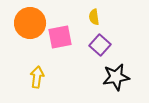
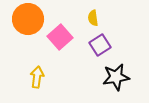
yellow semicircle: moved 1 px left, 1 px down
orange circle: moved 2 px left, 4 px up
pink square: rotated 30 degrees counterclockwise
purple square: rotated 15 degrees clockwise
